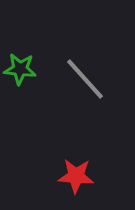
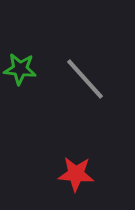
red star: moved 2 px up
